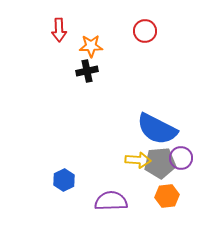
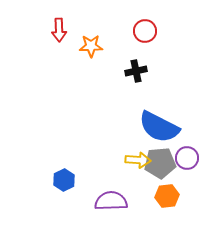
black cross: moved 49 px right
blue semicircle: moved 2 px right, 2 px up
purple circle: moved 6 px right
